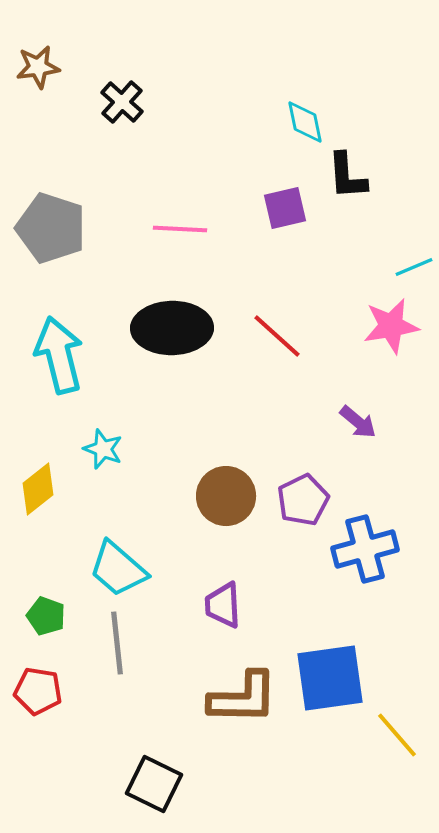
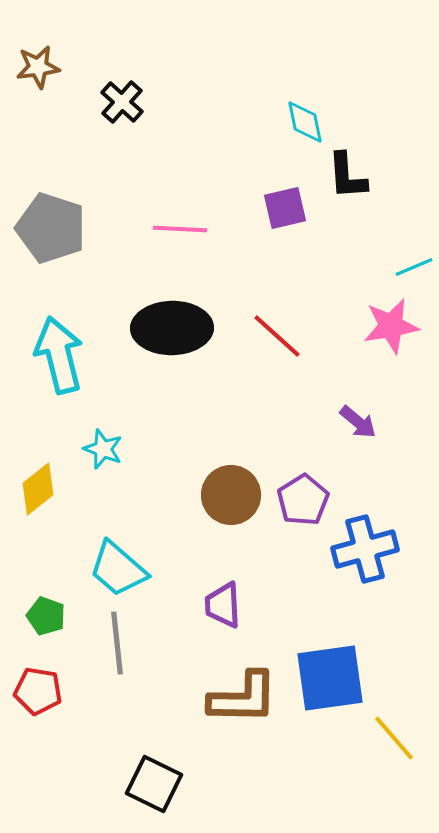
brown circle: moved 5 px right, 1 px up
purple pentagon: rotated 6 degrees counterclockwise
yellow line: moved 3 px left, 3 px down
